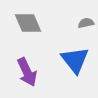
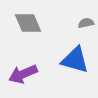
blue triangle: rotated 36 degrees counterclockwise
purple arrow: moved 4 px left, 2 px down; rotated 92 degrees clockwise
